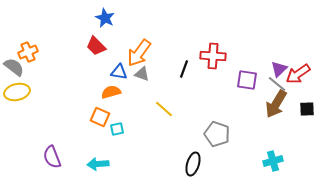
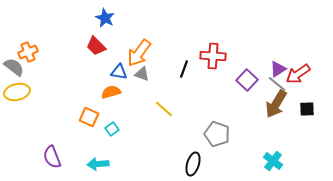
purple triangle: moved 1 px left; rotated 12 degrees clockwise
purple square: rotated 35 degrees clockwise
orange square: moved 11 px left
cyan square: moved 5 px left; rotated 24 degrees counterclockwise
cyan cross: rotated 36 degrees counterclockwise
